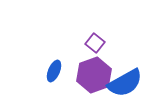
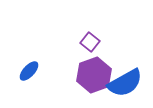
purple square: moved 5 px left, 1 px up
blue ellipse: moved 25 px left; rotated 20 degrees clockwise
